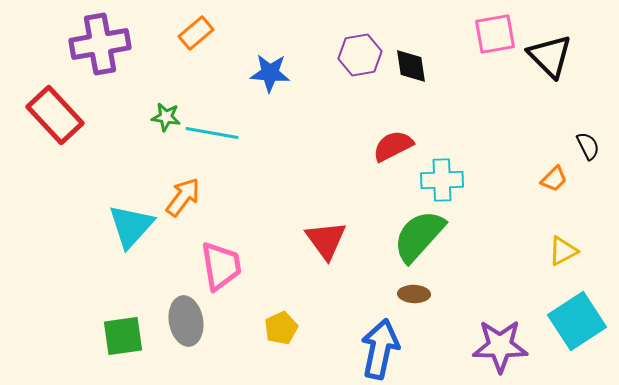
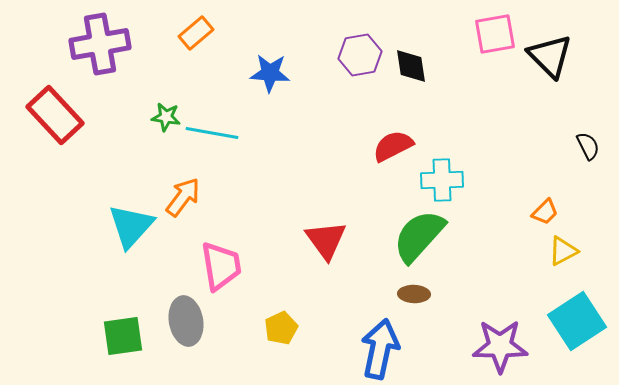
orange trapezoid: moved 9 px left, 33 px down
